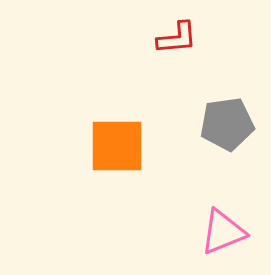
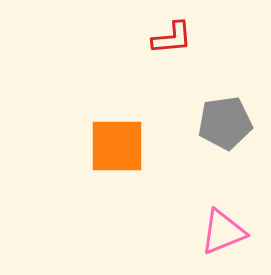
red L-shape: moved 5 px left
gray pentagon: moved 2 px left, 1 px up
